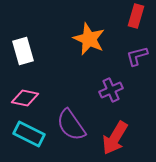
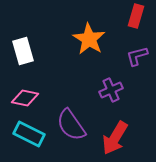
orange star: rotated 8 degrees clockwise
